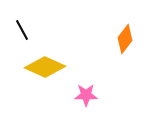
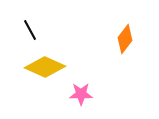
black line: moved 8 px right
pink star: moved 5 px left, 1 px up
